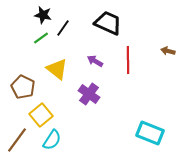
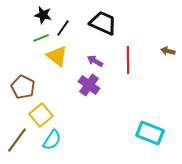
black trapezoid: moved 5 px left
green line: rotated 14 degrees clockwise
yellow triangle: moved 13 px up
purple cross: moved 9 px up
